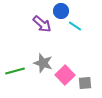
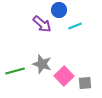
blue circle: moved 2 px left, 1 px up
cyan line: rotated 56 degrees counterclockwise
gray star: moved 1 px left, 1 px down
pink square: moved 1 px left, 1 px down
